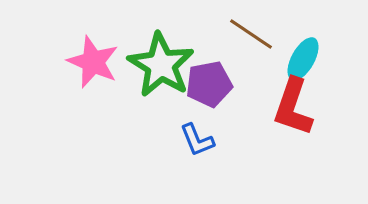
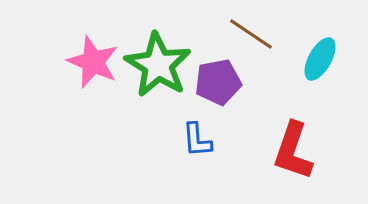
cyan ellipse: moved 17 px right
green star: moved 3 px left
purple pentagon: moved 9 px right, 2 px up
red L-shape: moved 44 px down
blue L-shape: rotated 18 degrees clockwise
